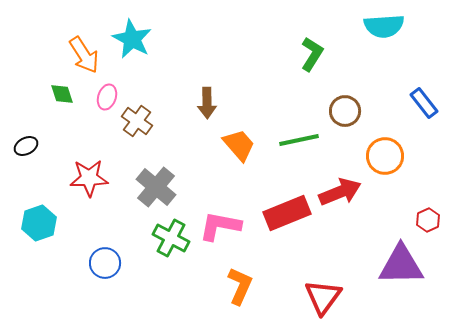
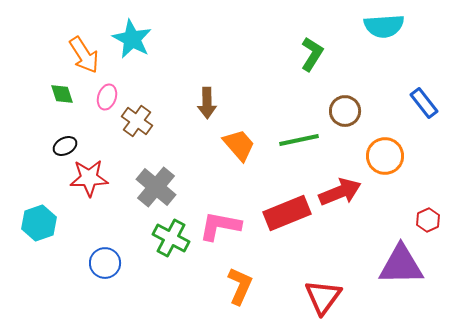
black ellipse: moved 39 px right
